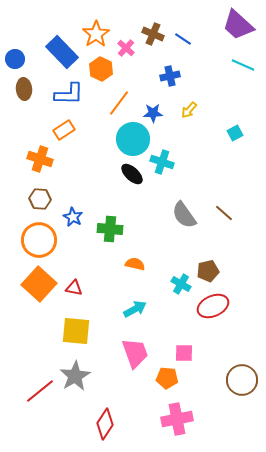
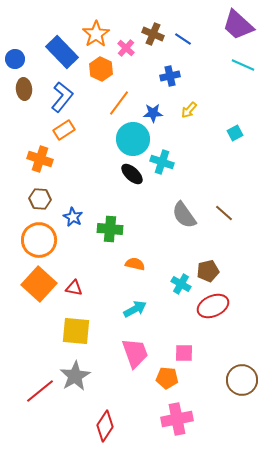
blue L-shape at (69, 94): moved 7 px left, 3 px down; rotated 52 degrees counterclockwise
red diamond at (105, 424): moved 2 px down
